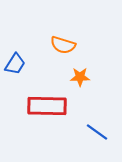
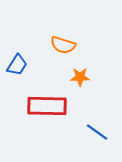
blue trapezoid: moved 2 px right, 1 px down
